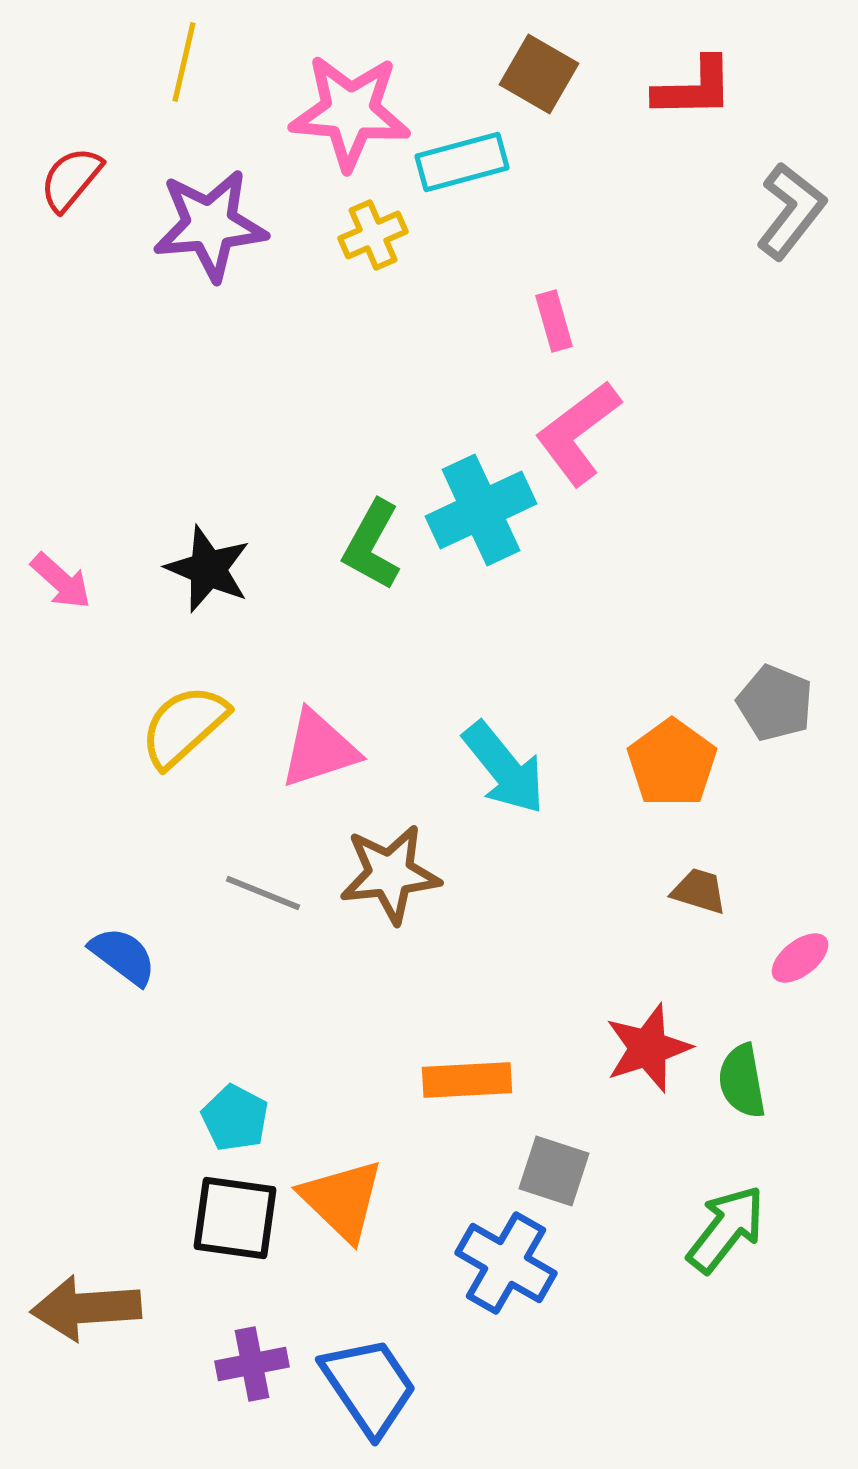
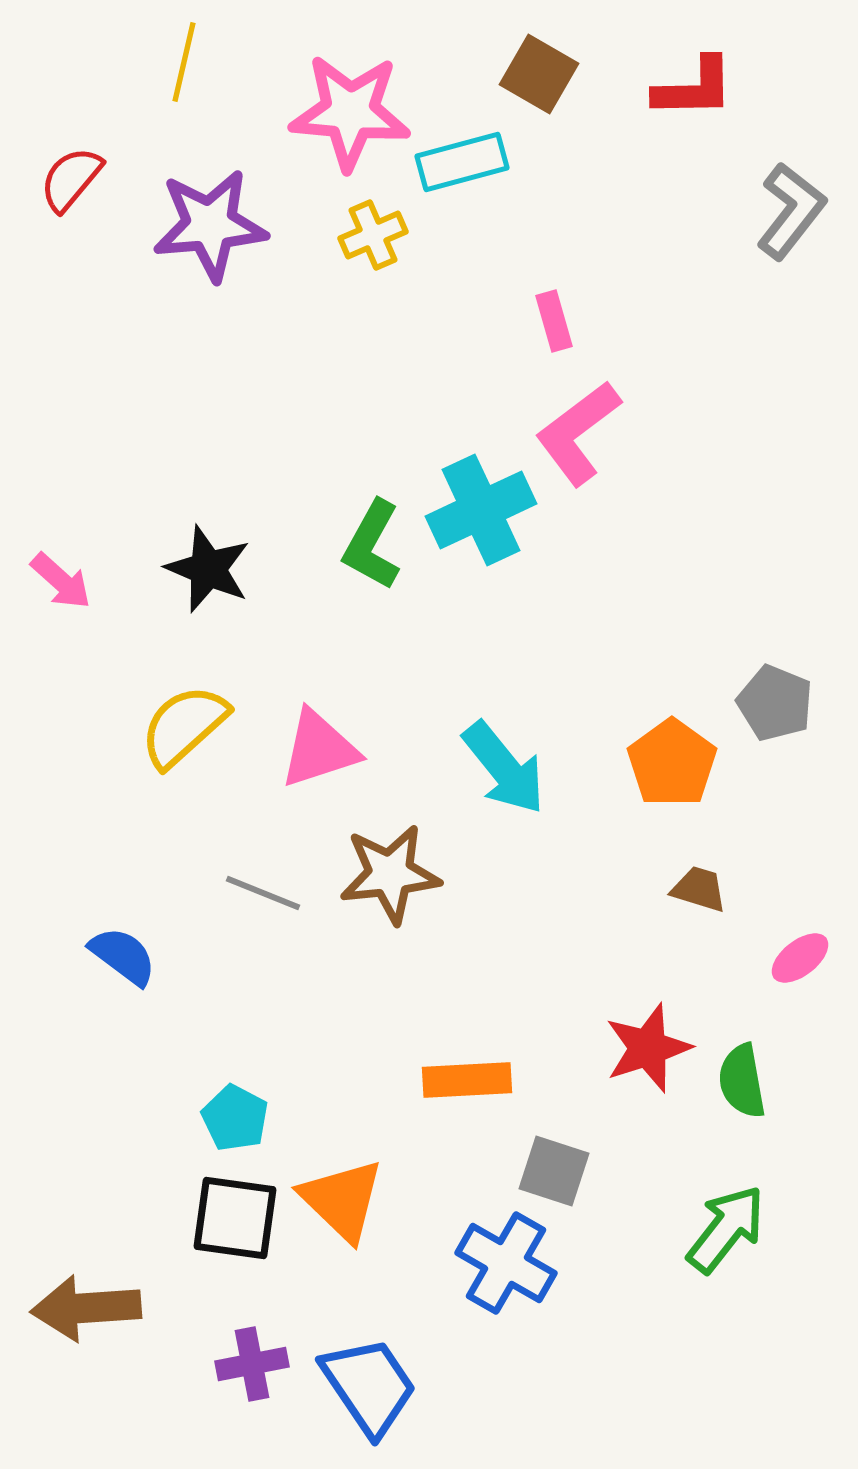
brown trapezoid: moved 2 px up
